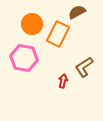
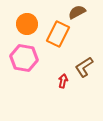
orange circle: moved 5 px left
